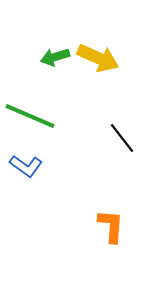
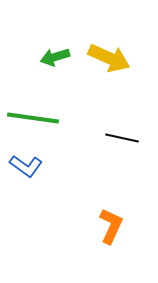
yellow arrow: moved 11 px right
green line: moved 3 px right, 2 px down; rotated 15 degrees counterclockwise
black line: rotated 40 degrees counterclockwise
orange L-shape: rotated 21 degrees clockwise
